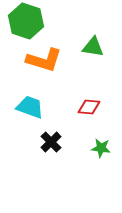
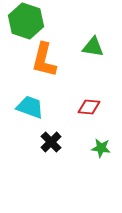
orange L-shape: rotated 87 degrees clockwise
